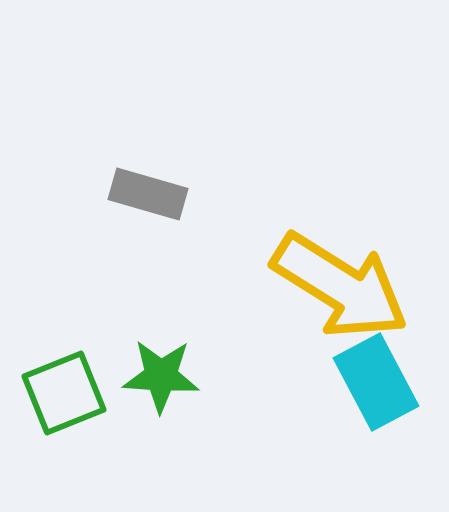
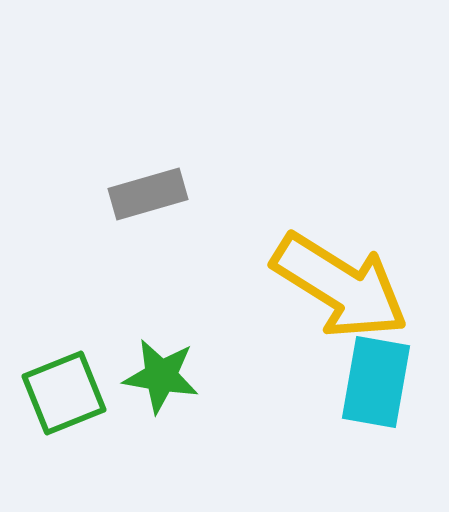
gray rectangle: rotated 32 degrees counterclockwise
green star: rotated 6 degrees clockwise
cyan rectangle: rotated 38 degrees clockwise
